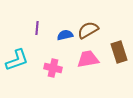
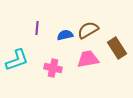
brown rectangle: moved 2 px left, 4 px up; rotated 15 degrees counterclockwise
